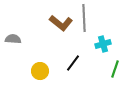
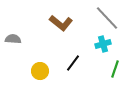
gray line: moved 23 px right; rotated 40 degrees counterclockwise
